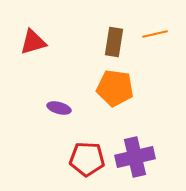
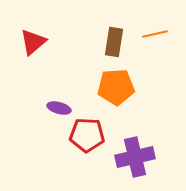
red triangle: rotated 24 degrees counterclockwise
orange pentagon: moved 1 px right, 1 px up; rotated 12 degrees counterclockwise
red pentagon: moved 24 px up
